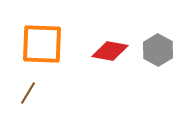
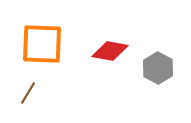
gray hexagon: moved 18 px down
